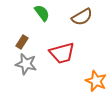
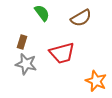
brown semicircle: moved 1 px left, 1 px down
brown rectangle: rotated 16 degrees counterclockwise
